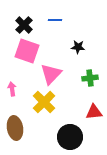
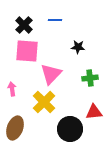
pink square: rotated 15 degrees counterclockwise
brown ellipse: rotated 30 degrees clockwise
black circle: moved 8 px up
